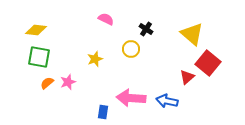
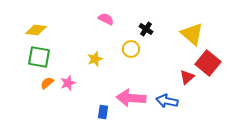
pink star: moved 1 px down
